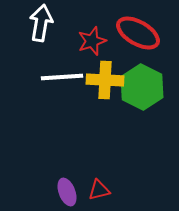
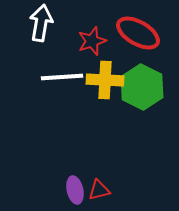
purple ellipse: moved 8 px right, 2 px up; rotated 8 degrees clockwise
